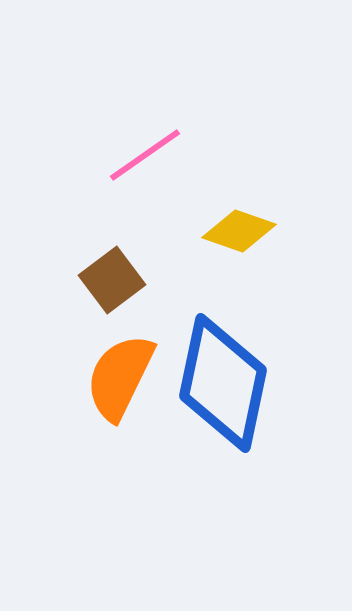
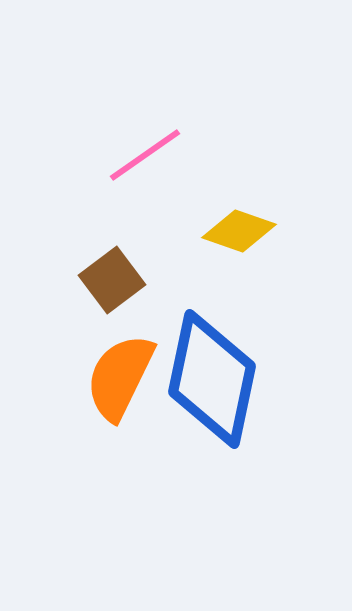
blue diamond: moved 11 px left, 4 px up
